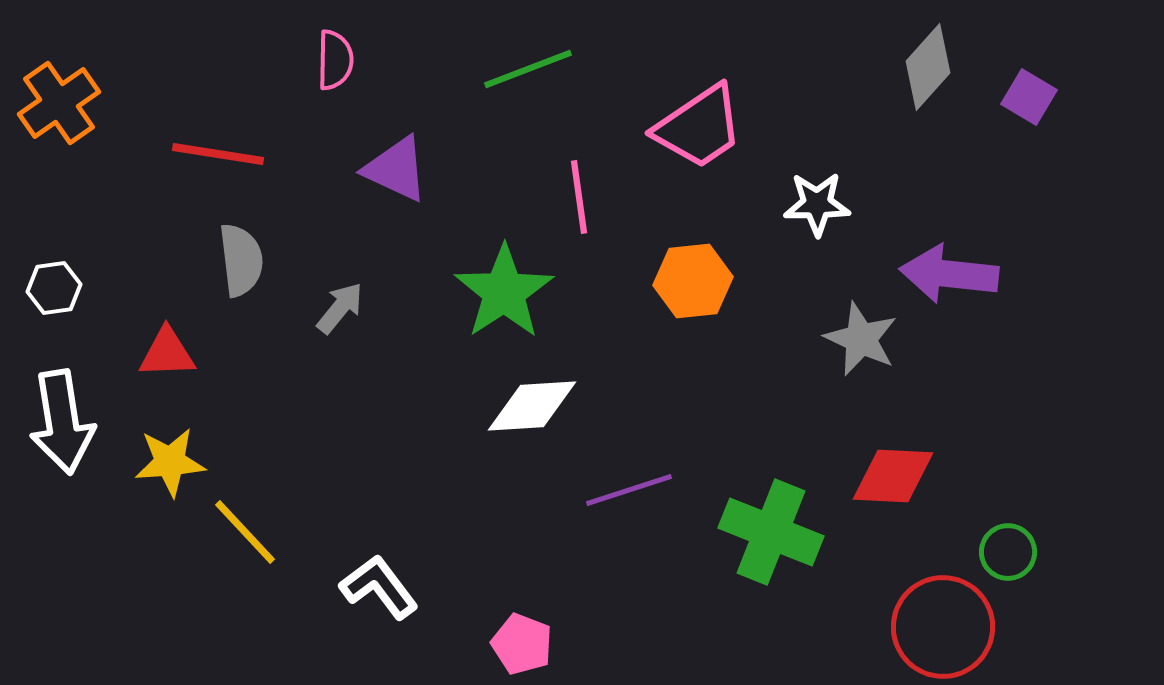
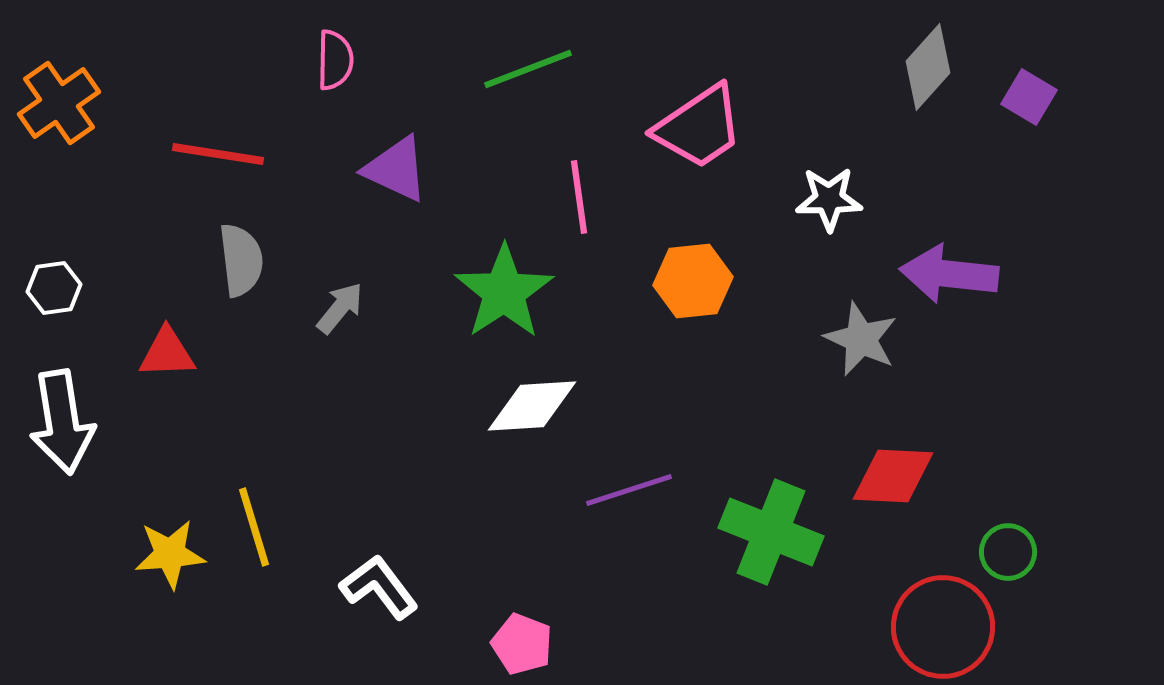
white star: moved 12 px right, 5 px up
yellow star: moved 92 px down
yellow line: moved 9 px right, 5 px up; rotated 26 degrees clockwise
